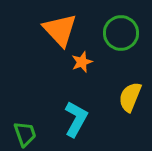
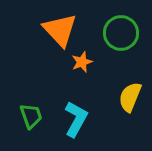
green trapezoid: moved 6 px right, 18 px up
